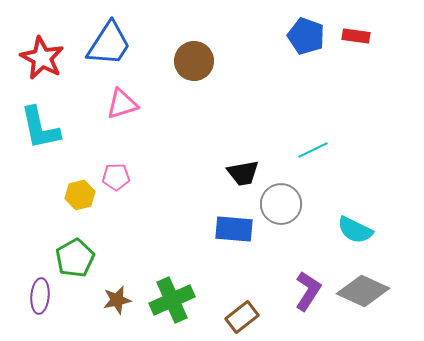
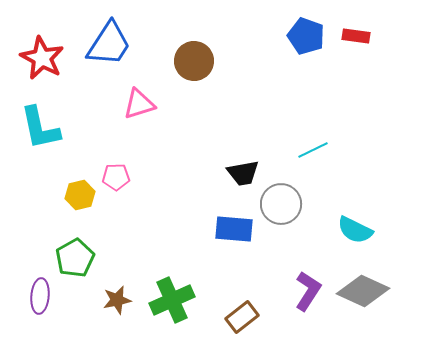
pink triangle: moved 17 px right
